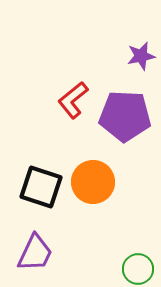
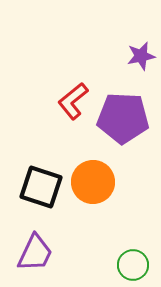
red L-shape: moved 1 px down
purple pentagon: moved 2 px left, 2 px down
green circle: moved 5 px left, 4 px up
